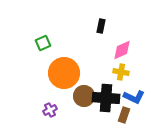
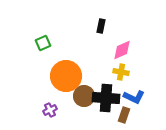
orange circle: moved 2 px right, 3 px down
